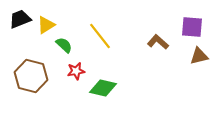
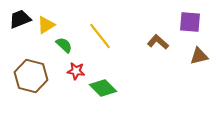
purple square: moved 2 px left, 5 px up
red star: rotated 18 degrees clockwise
green diamond: rotated 32 degrees clockwise
